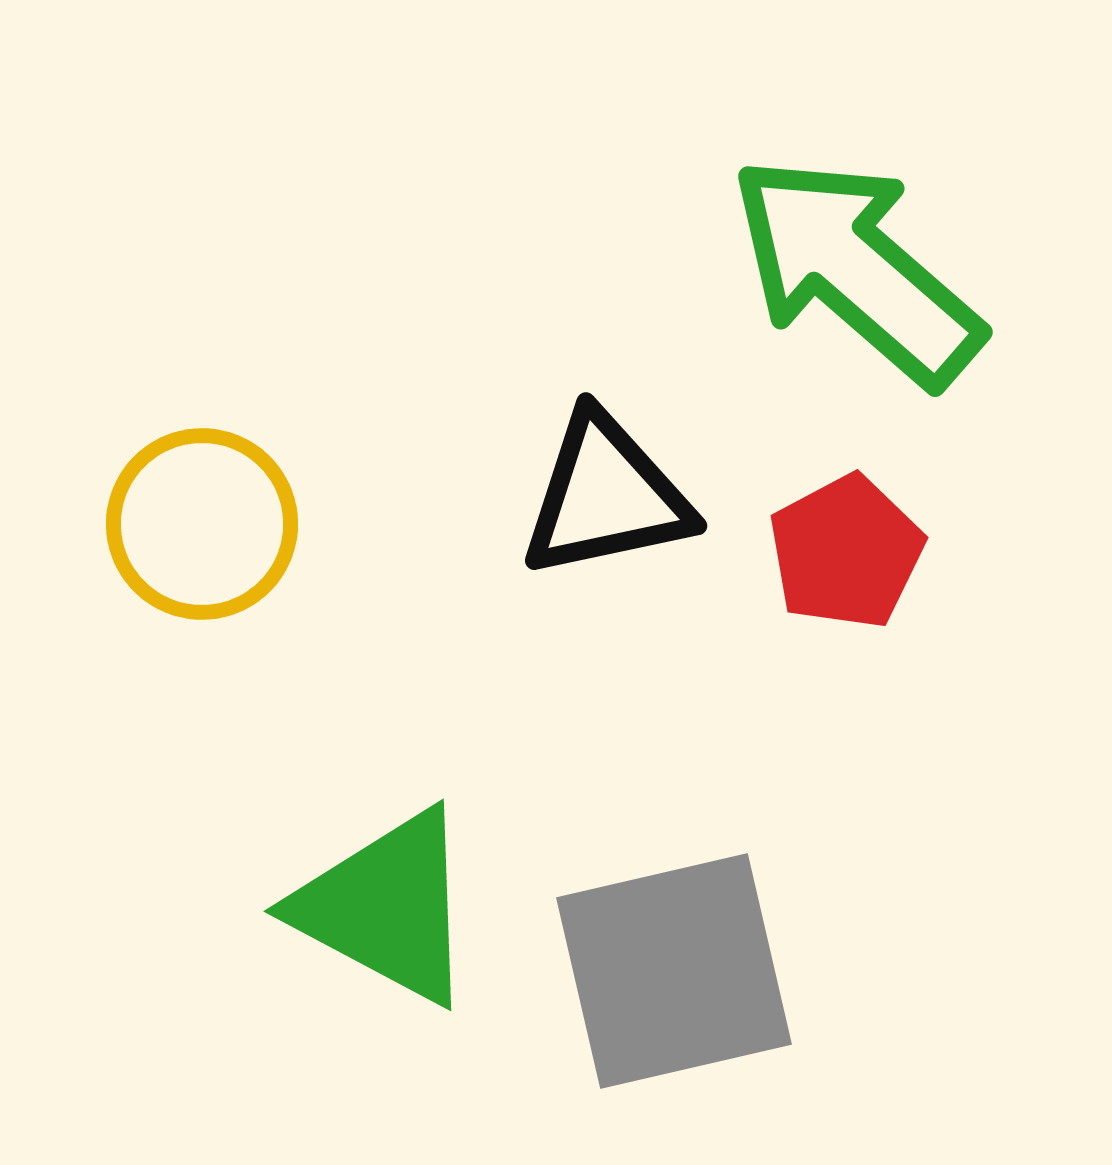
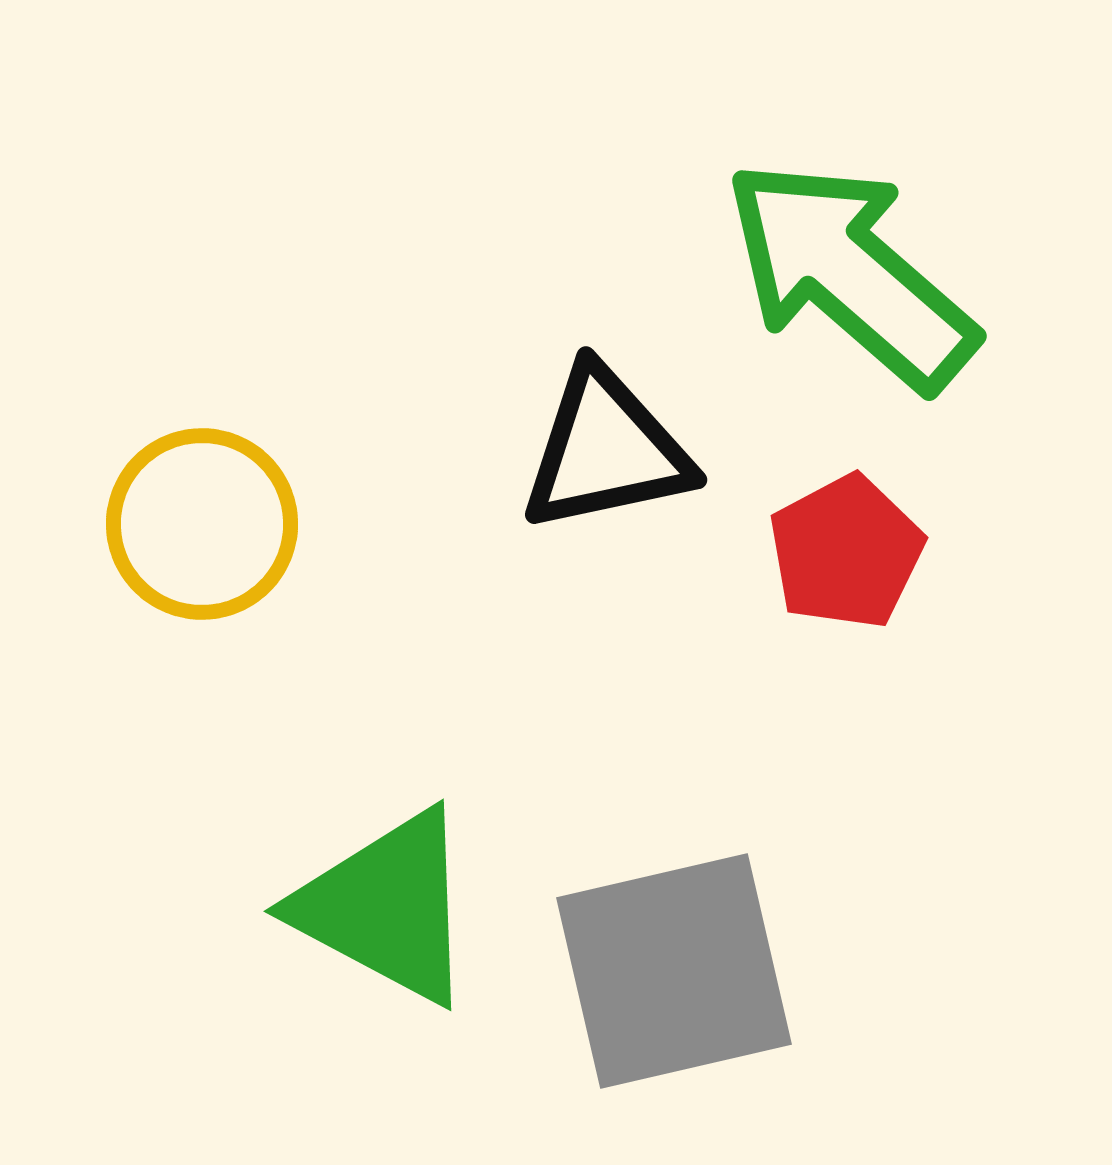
green arrow: moved 6 px left, 4 px down
black triangle: moved 46 px up
